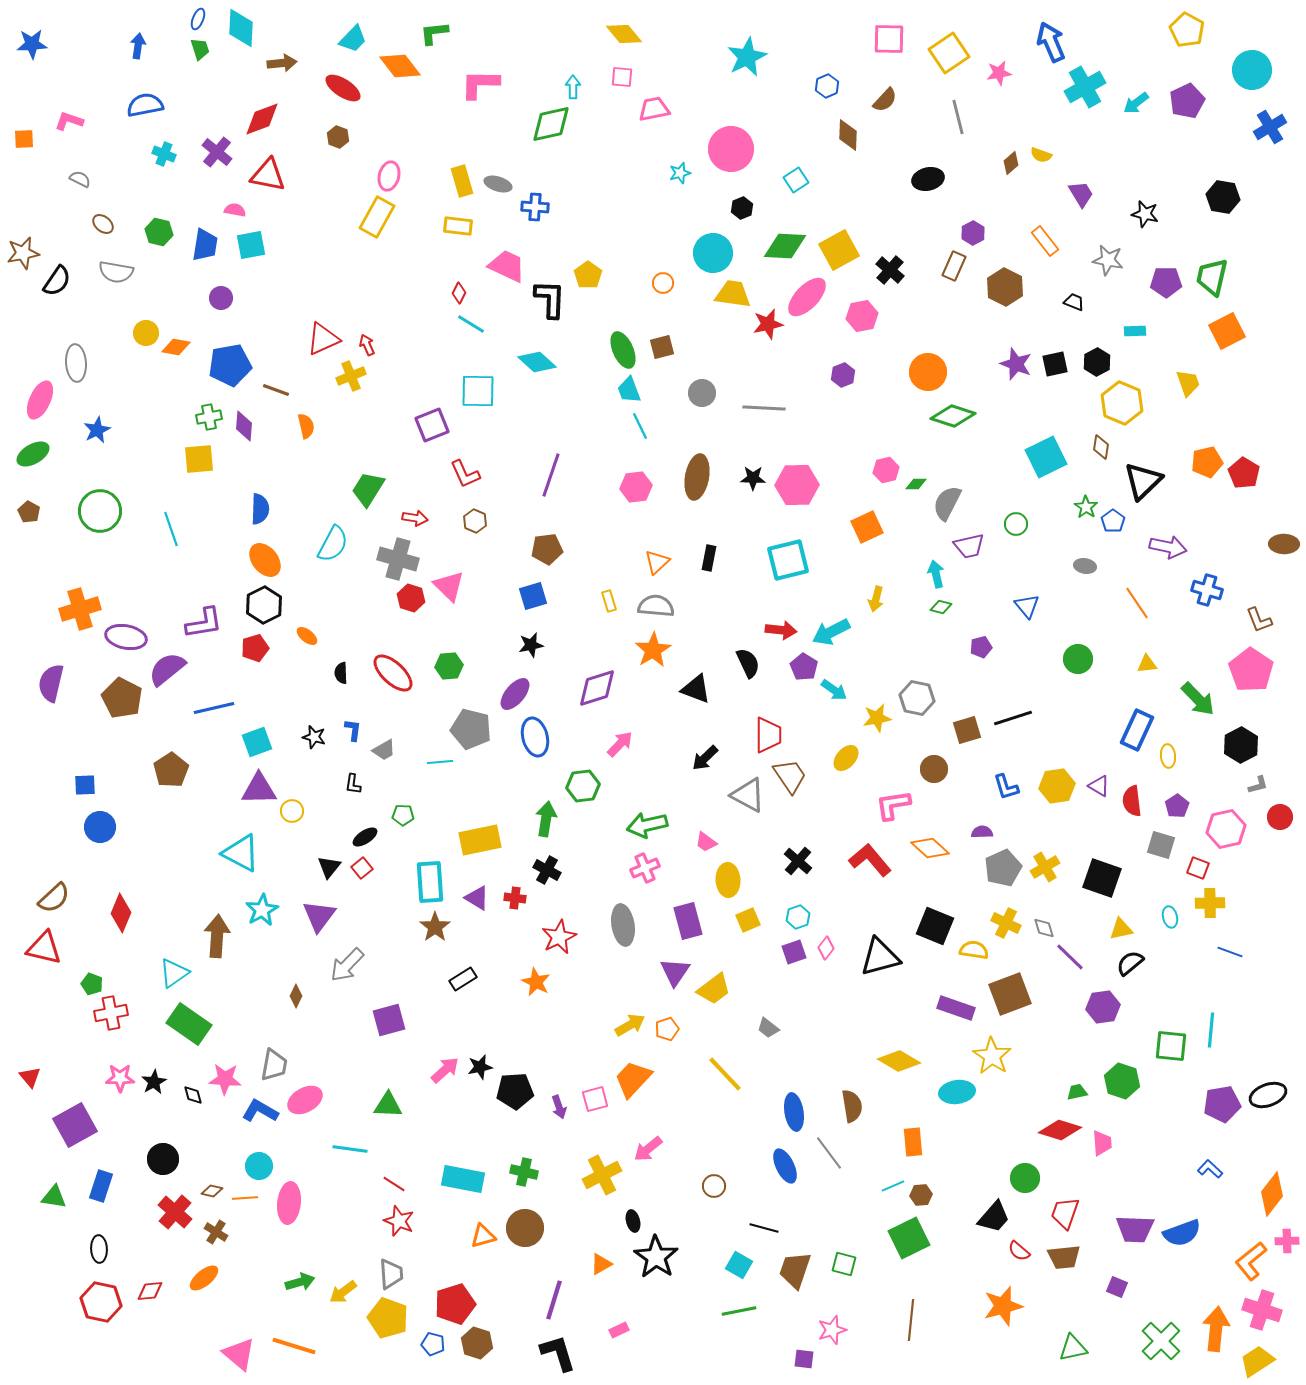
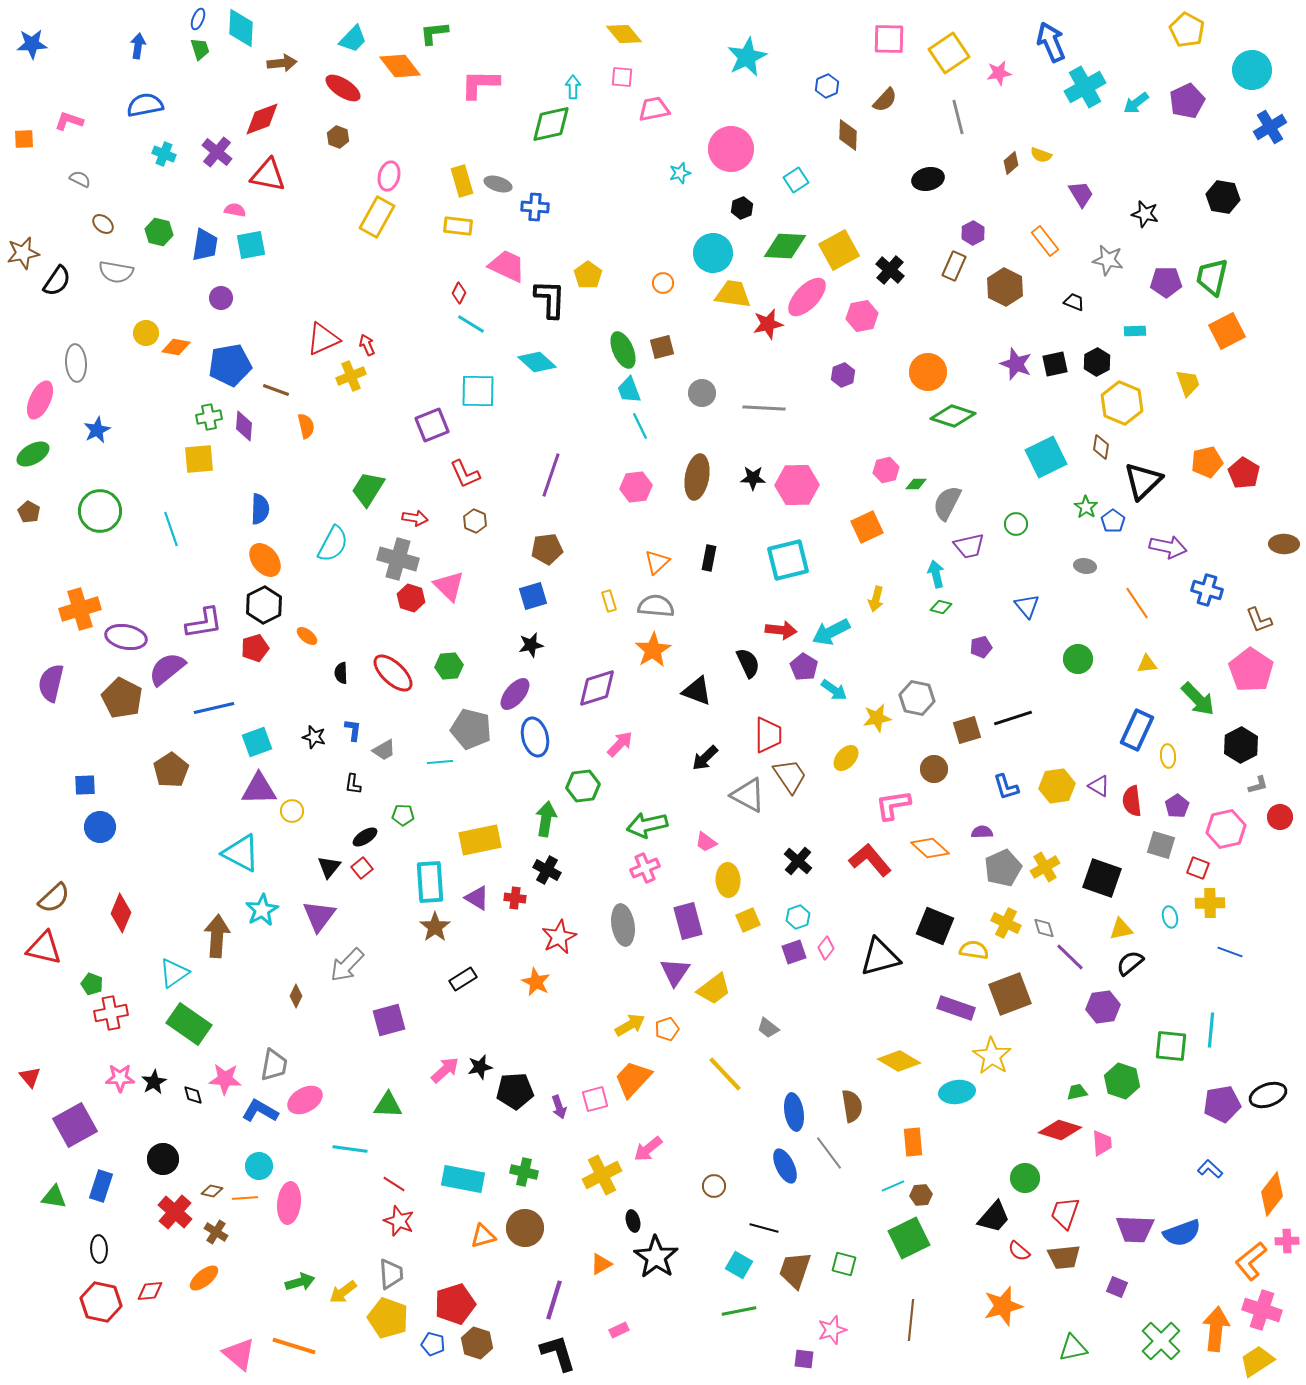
black triangle at (696, 689): moved 1 px right, 2 px down
